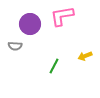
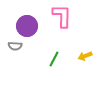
pink L-shape: rotated 100 degrees clockwise
purple circle: moved 3 px left, 2 px down
green line: moved 7 px up
